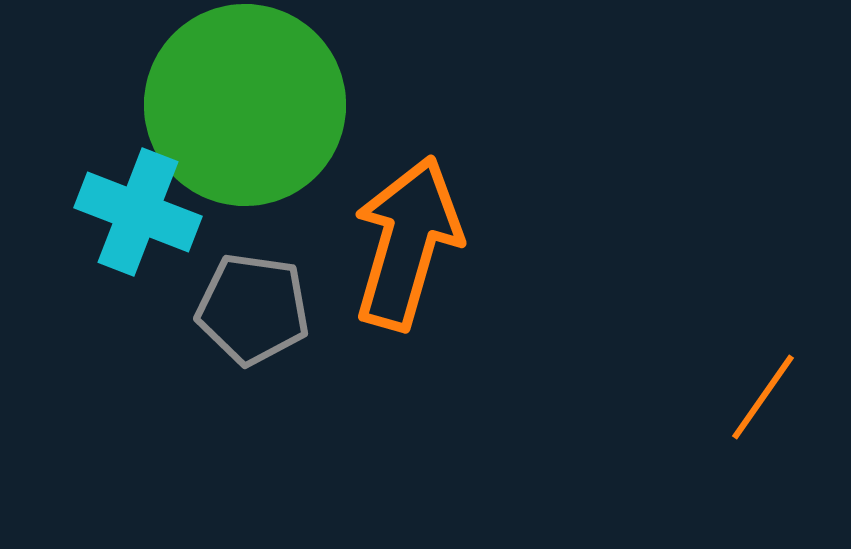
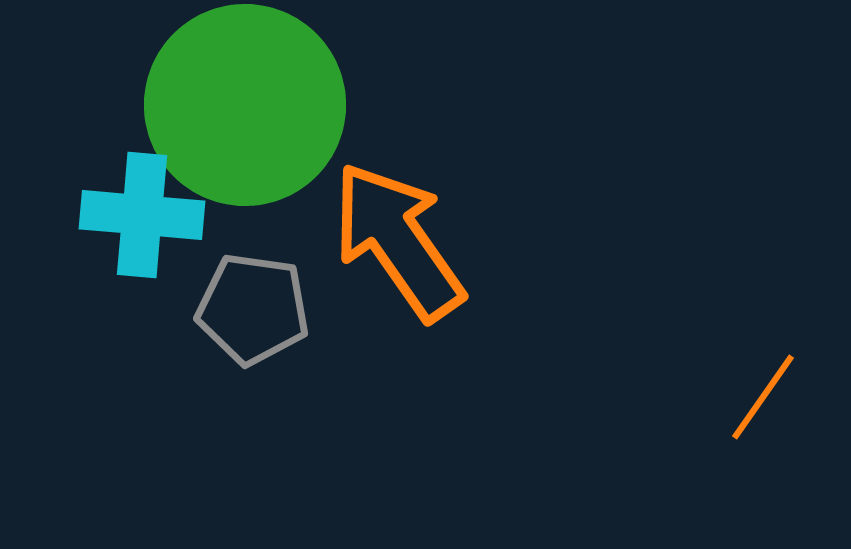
cyan cross: moved 4 px right, 3 px down; rotated 16 degrees counterclockwise
orange arrow: moved 9 px left, 2 px up; rotated 51 degrees counterclockwise
